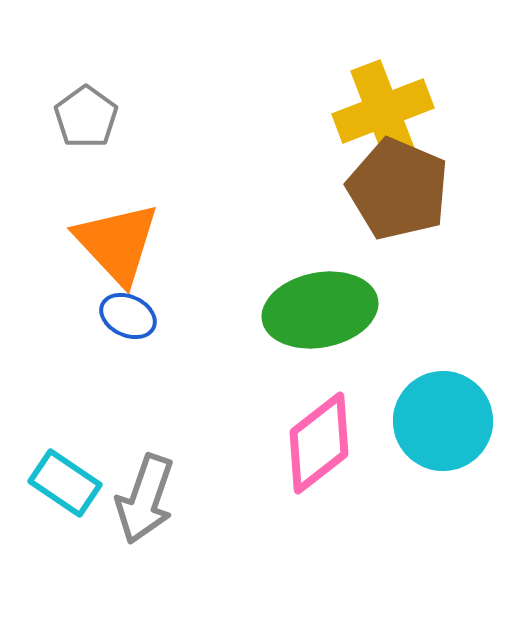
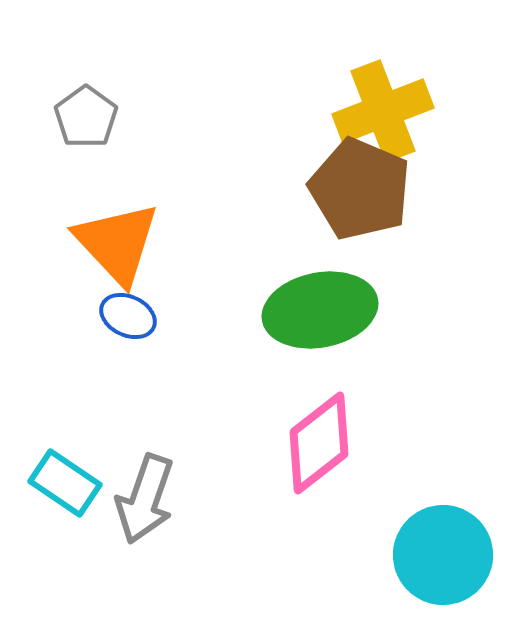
brown pentagon: moved 38 px left
cyan circle: moved 134 px down
